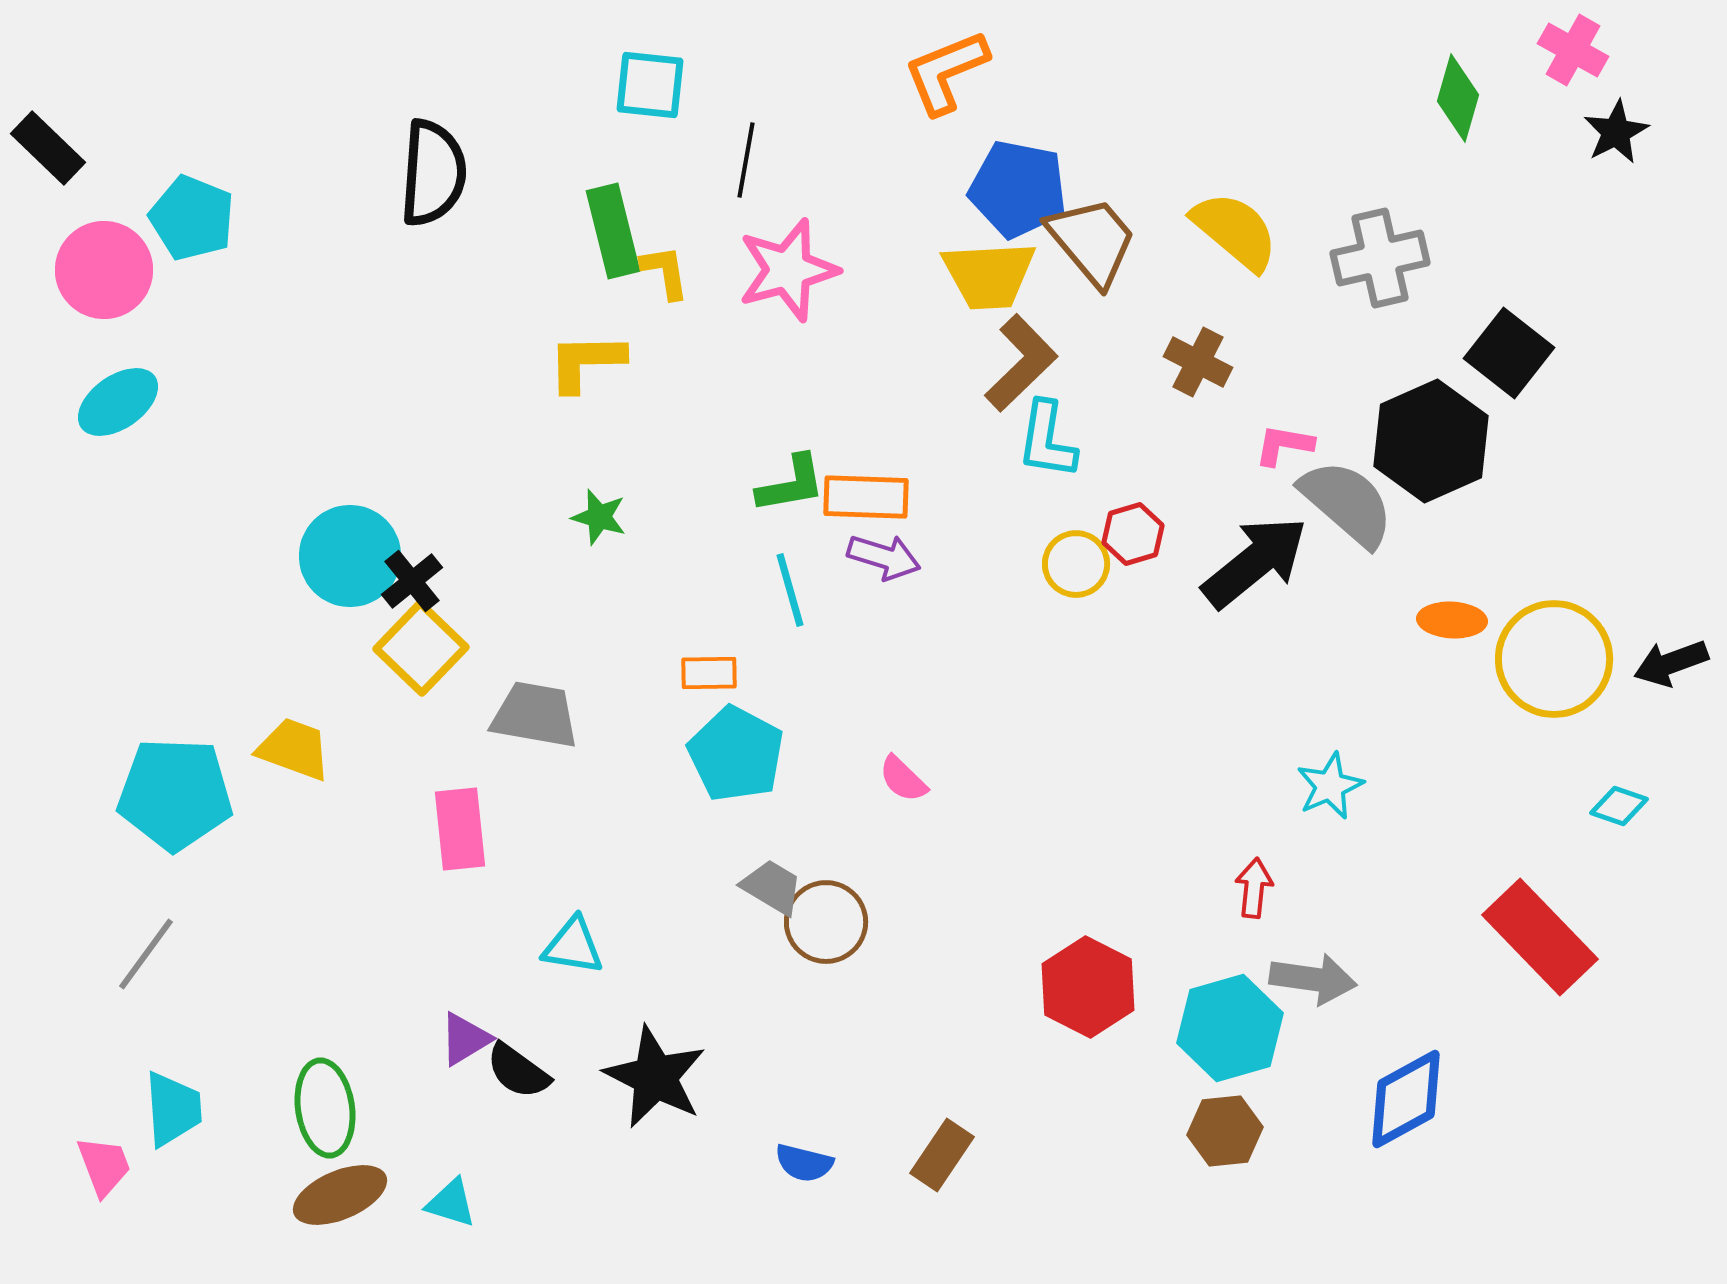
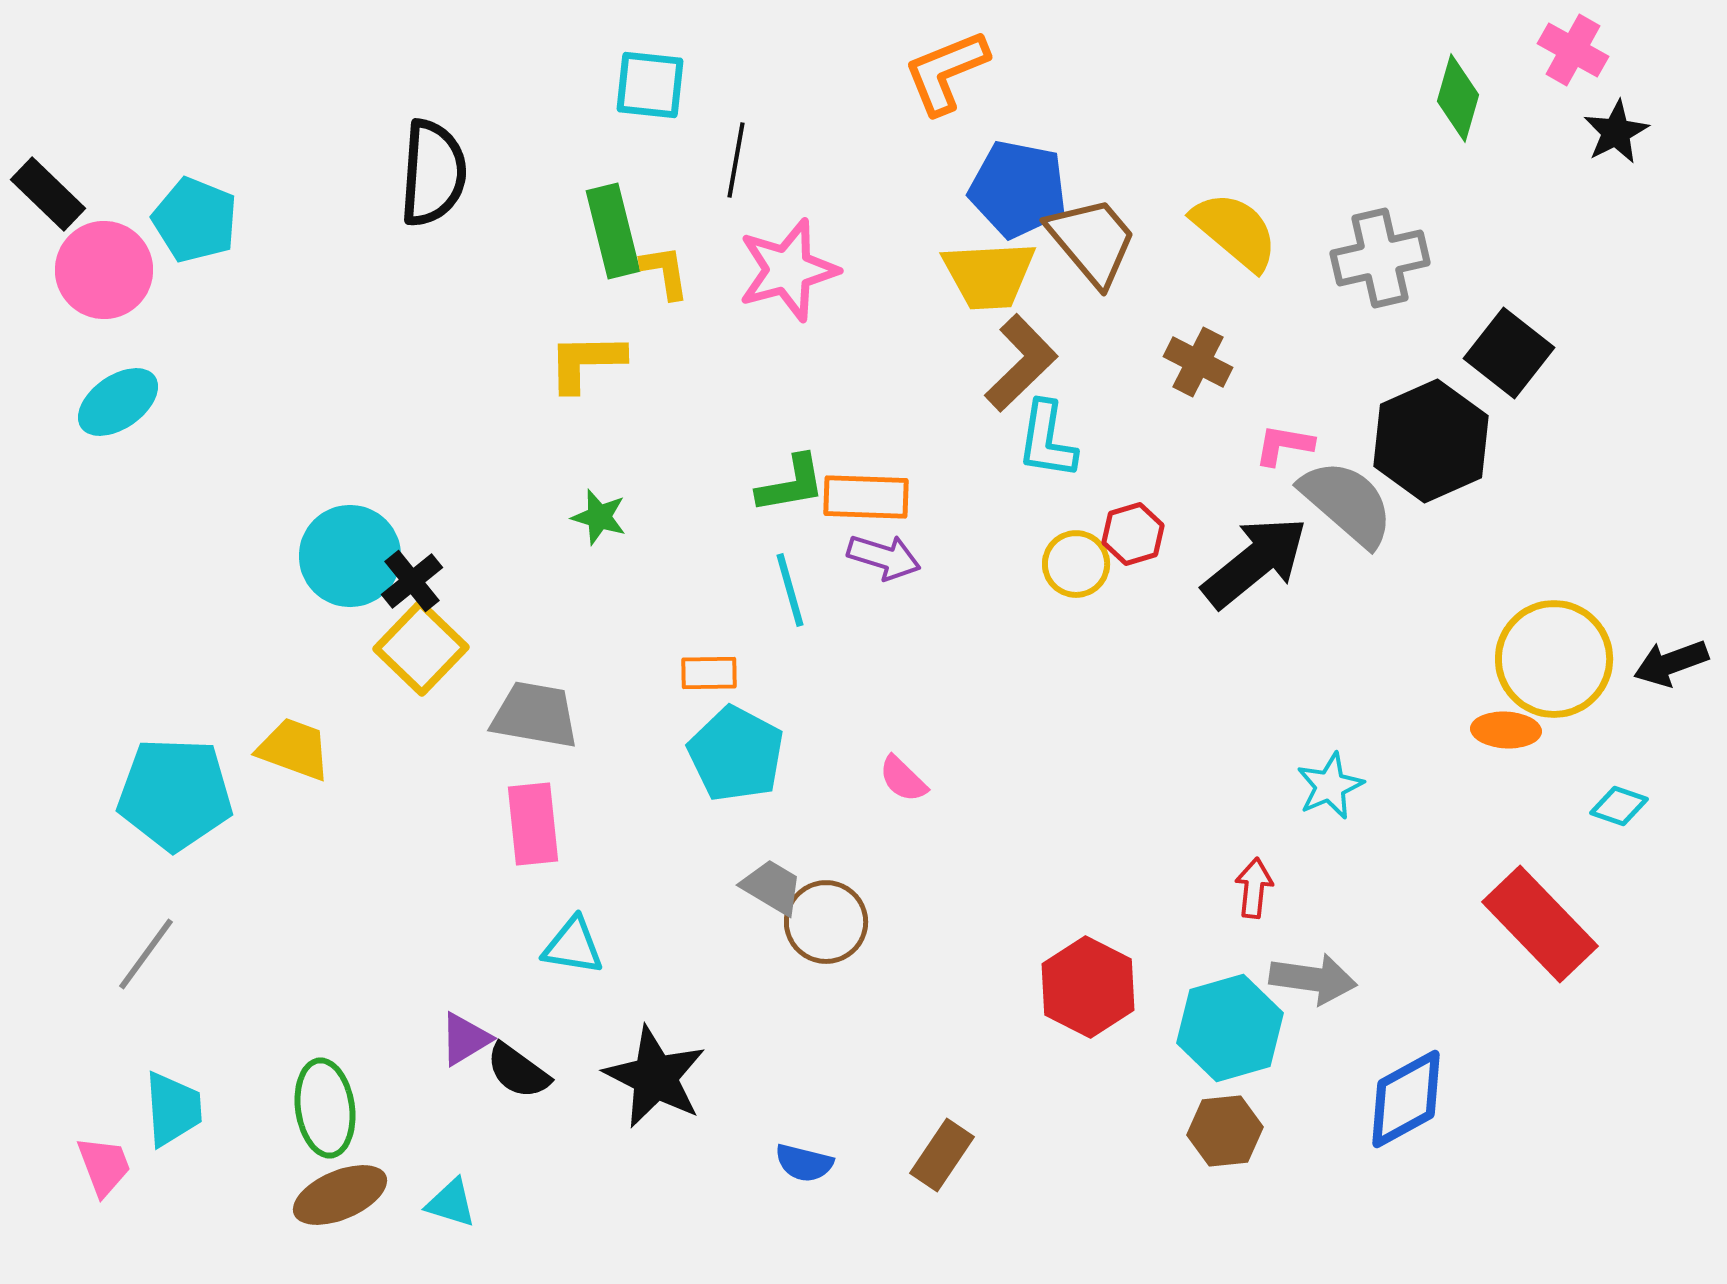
black rectangle at (48, 148): moved 46 px down
black line at (746, 160): moved 10 px left
cyan pentagon at (192, 218): moved 3 px right, 2 px down
orange ellipse at (1452, 620): moved 54 px right, 110 px down
pink rectangle at (460, 829): moved 73 px right, 5 px up
red rectangle at (1540, 937): moved 13 px up
